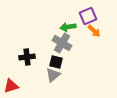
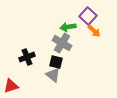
purple square: rotated 24 degrees counterclockwise
black cross: rotated 14 degrees counterclockwise
gray triangle: rotated 42 degrees counterclockwise
